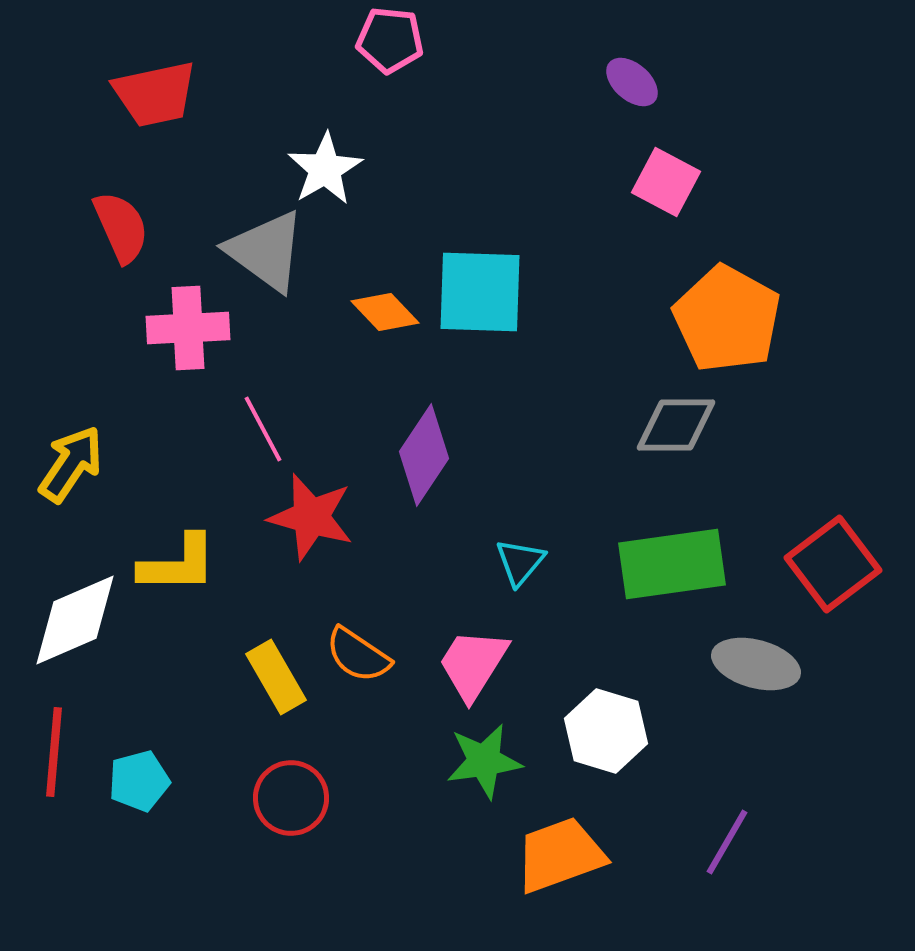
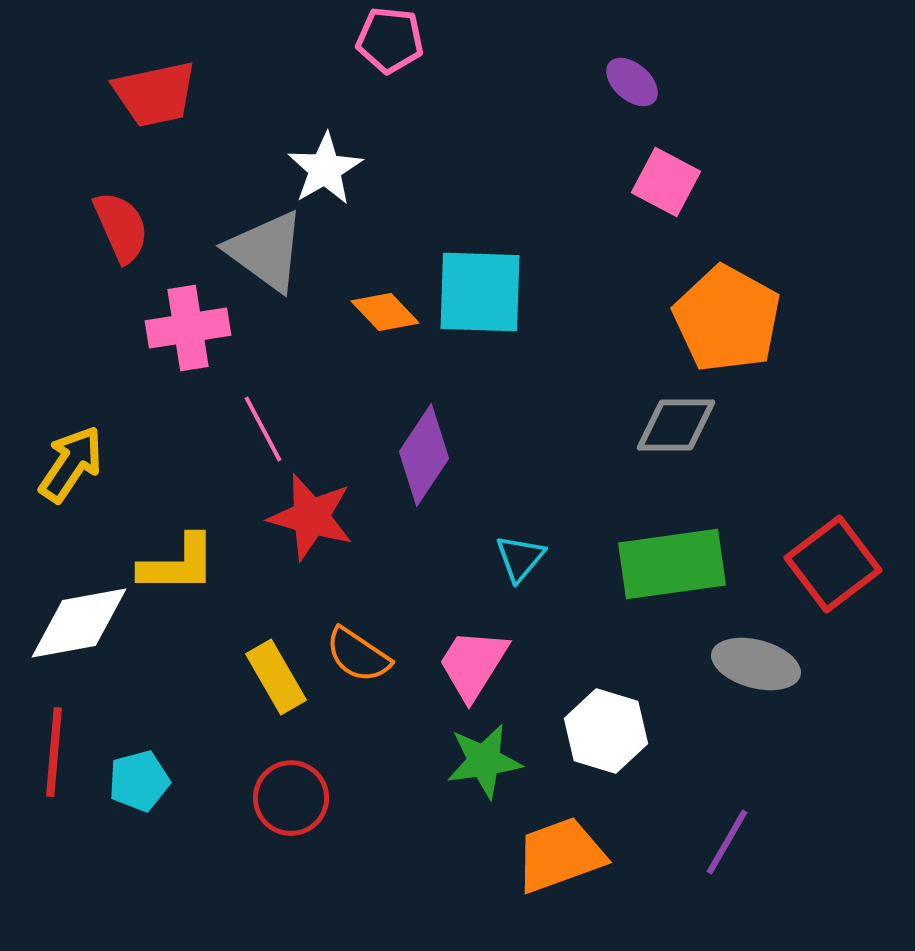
pink cross: rotated 6 degrees counterclockwise
cyan triangle: moved 4 px up
white diamond: moved 4 px right, 3 px down; rotated 13 degrees clockwise
